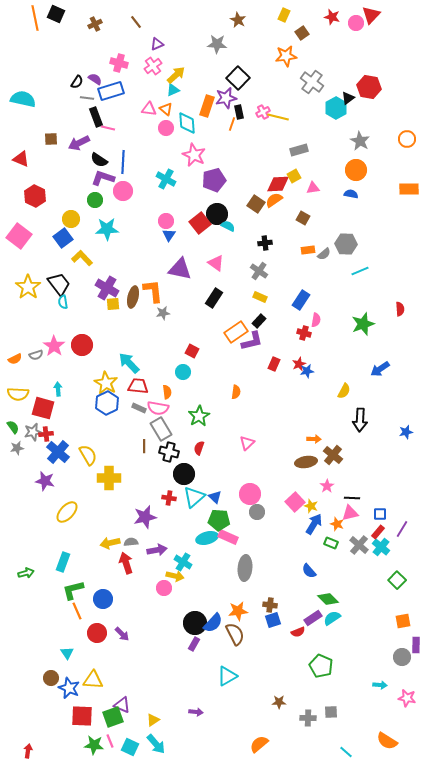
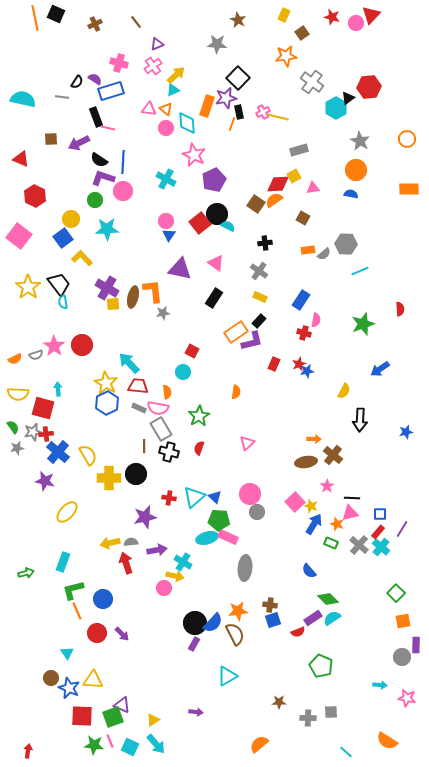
red hexagon at (369, 87): rotated 15 degrees counterclockwise
gray line at (87, 98): moved 25 px left, 1 px up
purple pentagon at (214, 180): rotated 10 degrees counterclockwise
black circle at (184, 474): moved 48 px left
green square at (397, 580): moved 1 px left, 13 px down
